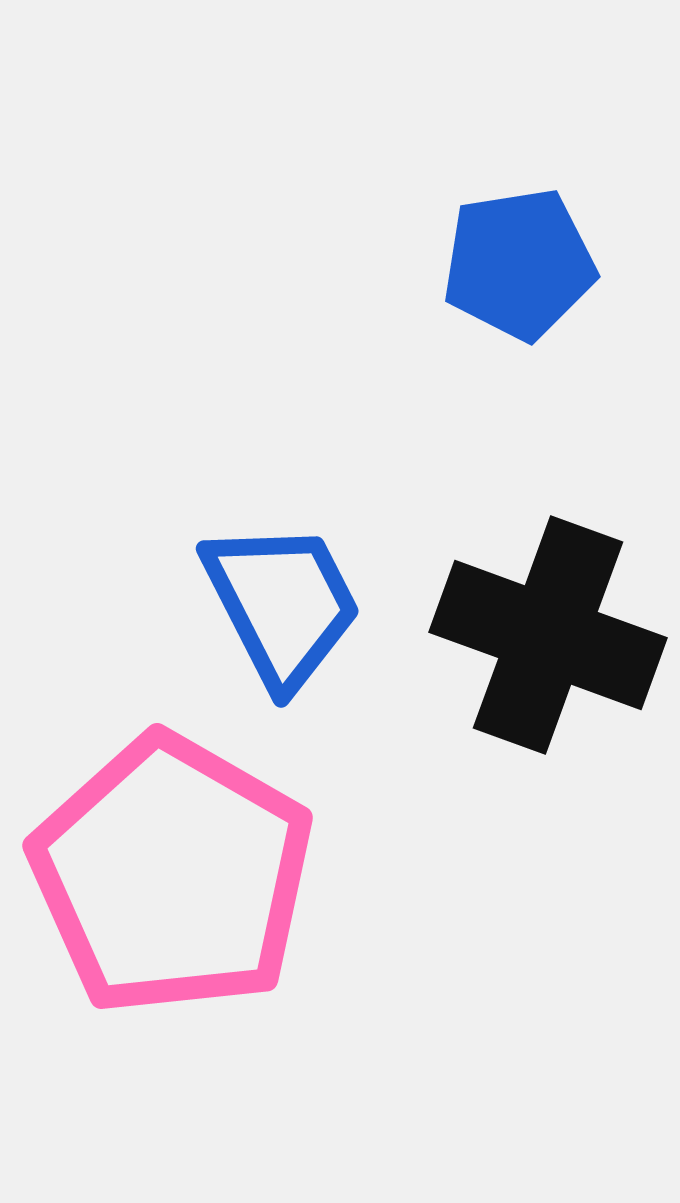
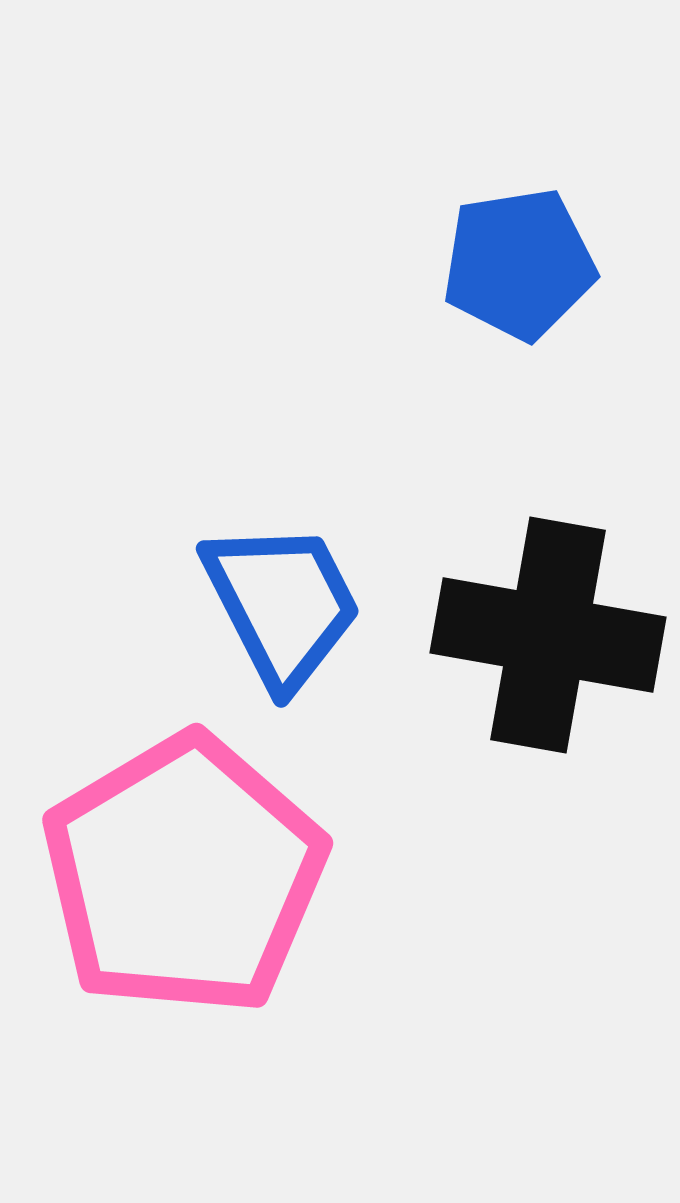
black cross: rotated 10 degrees counterclockwise
pink pentagon: moved 12 px right; rotated 11 degrees clockwise
